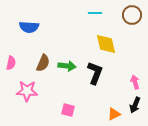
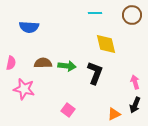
brown semicircle: rotated 114 degrees counterclockwise
pink star: moved 3 px left, 2 px up; rotated 10 degrees clockwise
pink square: rotated 24 degrees clockwise
